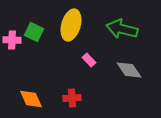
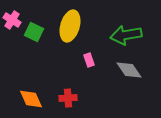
yellow ellipse: moved 1 px left, 1 px down
green arrow: moved 4 px right, 6 px down; rotated 24 degrees counterclockwise
pink cross: moved 20 px up; rotated 30 degrees clockwise
pink rectangle: rotated 24 degrees clockwise
red cross: moved 4 px left
